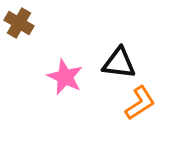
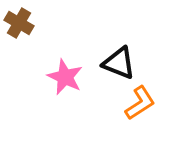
black triangle: rotated 15 degrees clockwise
